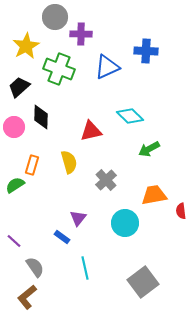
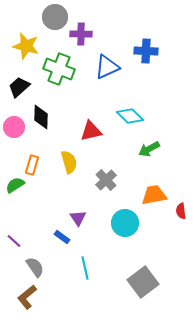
yellow star: rotated 28 degrees counterclockwise
purple triangle: rotated 12 degrees counterclockwise
